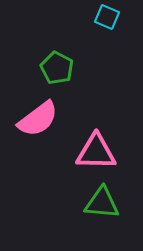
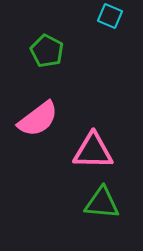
cyan square: moved 3 px right, 1 px up
green pentagon: moved 10 px left, 17 px up
pink triangle: moved 3 px left, 1 px up
